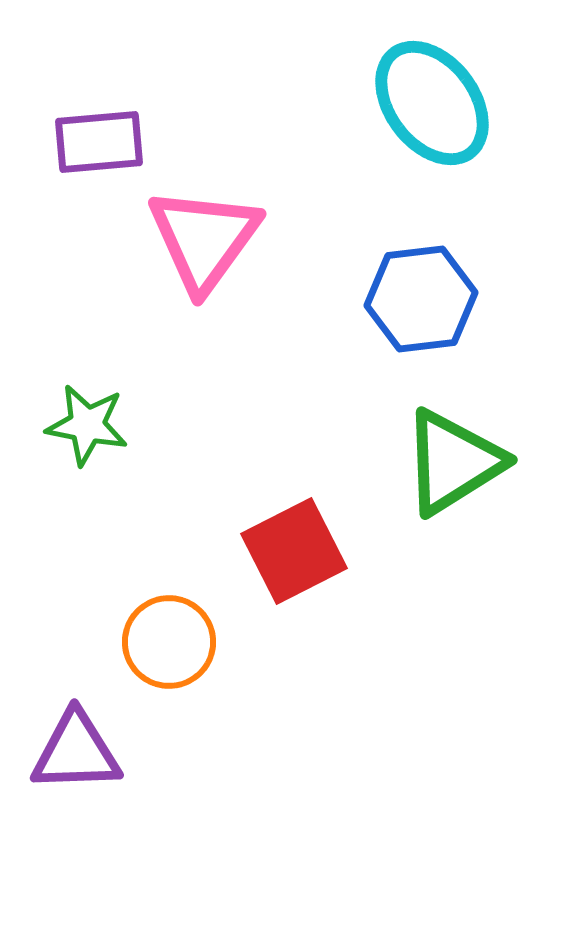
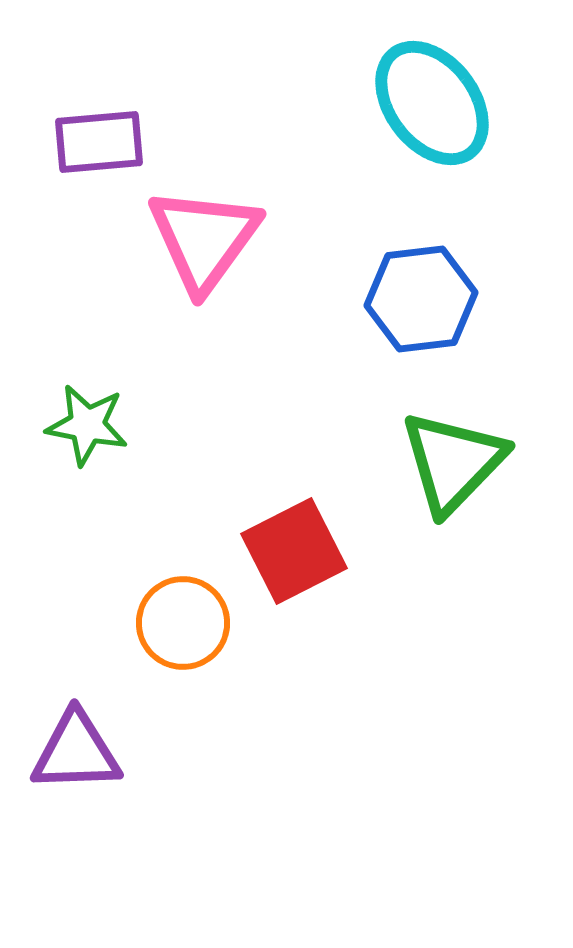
green triangle: rotated 14 degrees counterclockwise
orange circle: moved 14 px right, 19 px up
